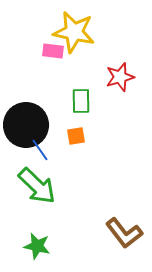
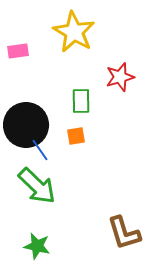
yellow star: rotated 18 degrees clockwise
pink rectangle: moved 35 px left; rotated 15 degrees counterclockwise
brown L-shape: rotated 21 degrees clockwise
